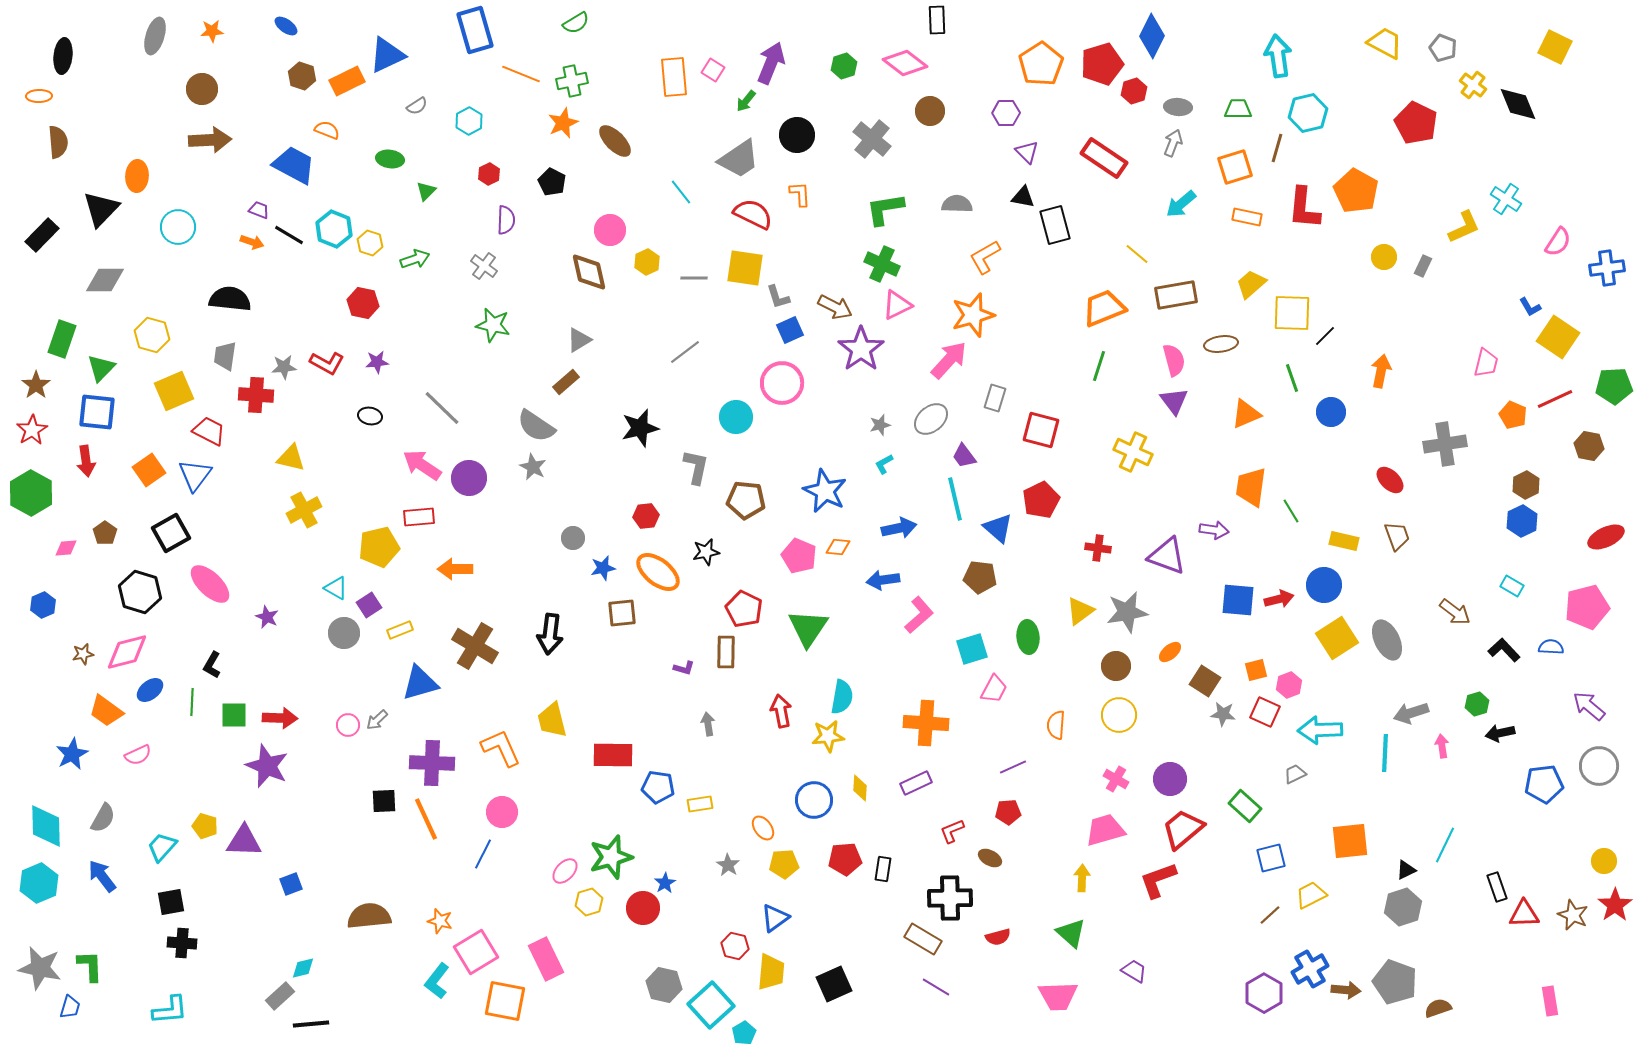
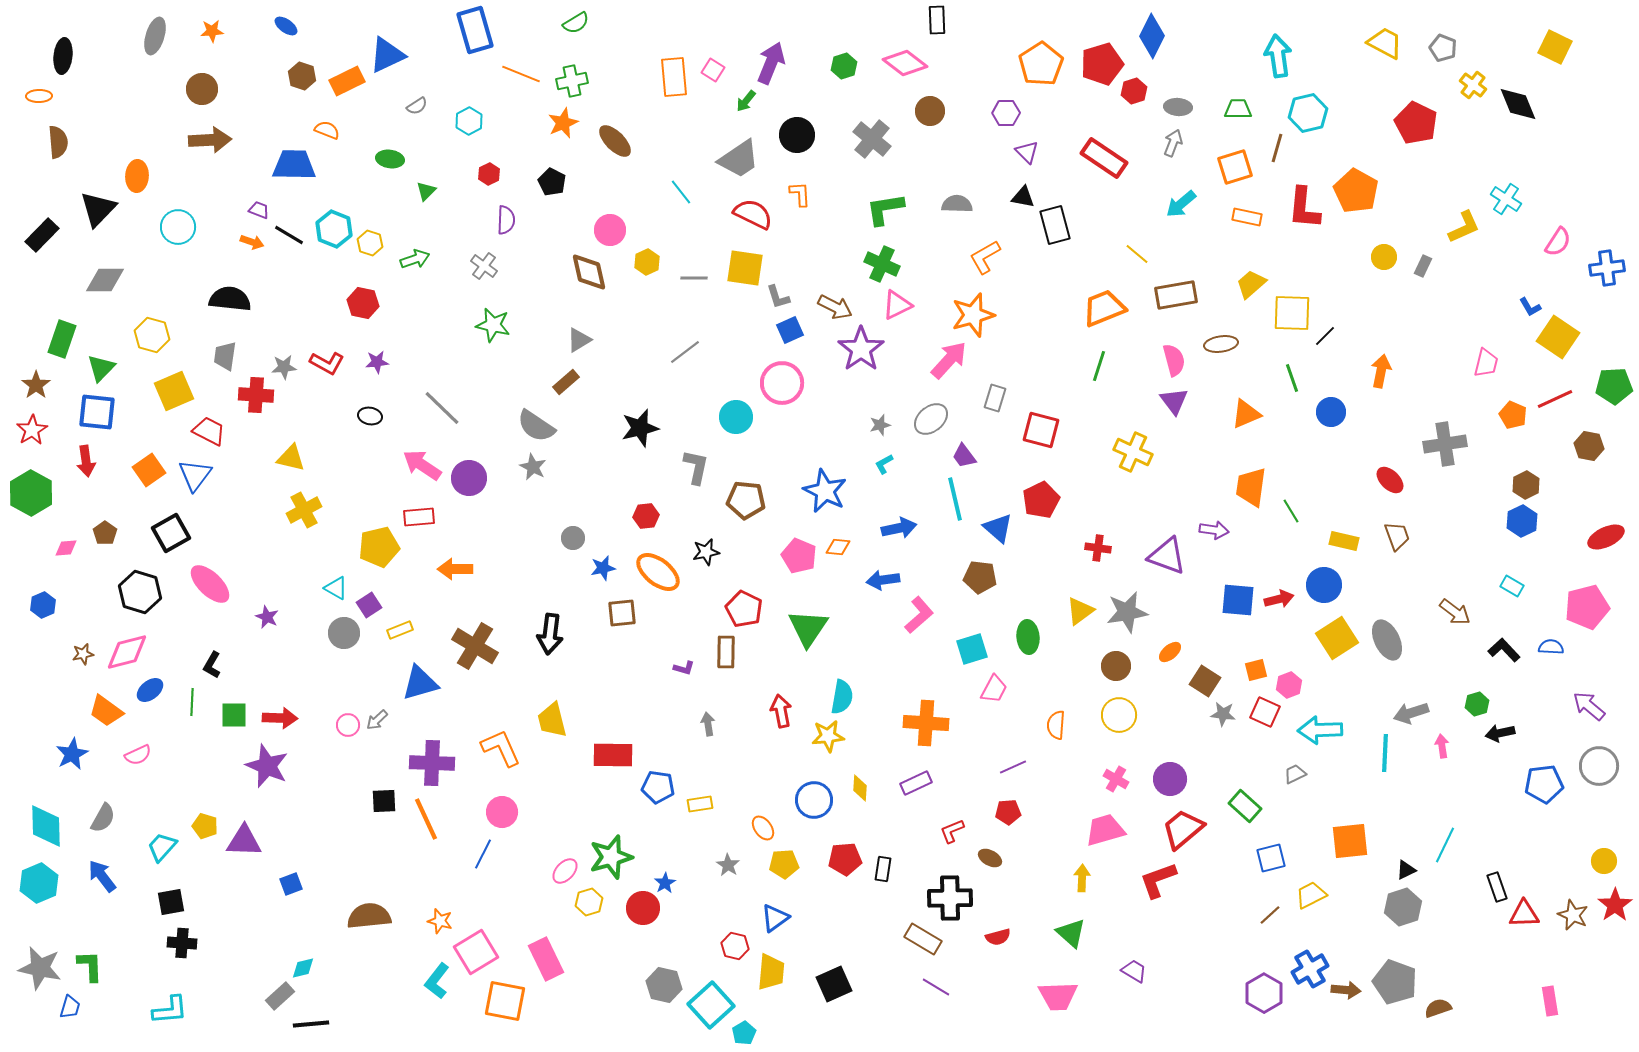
blue trapezoid at (294, 165): rotated 27 degrees counterclockwise
black triangle at (101, 209): moved 3 px left
